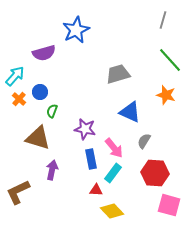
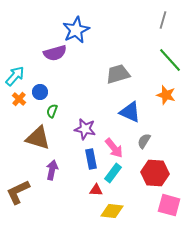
purple semicircle: moved 11 px right
yellow diamond: rotated 40 degrees counterclockwise
